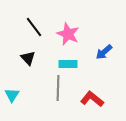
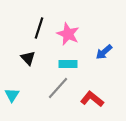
black line: moved 5 px right, 1 px down; rotated 55 degrees clockwise
gray line: rotated 40 degrees clockwise
